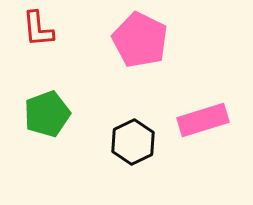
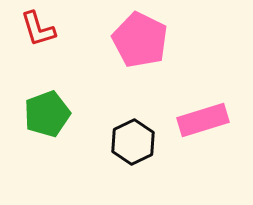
red L-shape: rotated 12 degrees counterclockwise
